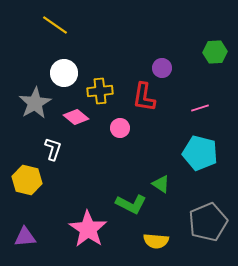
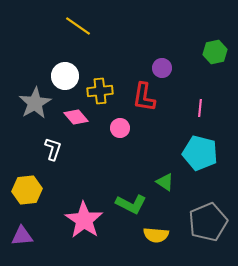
yellow line: moved 23 px right, 1 px down
green hexagon: rotated 10 degrees counterclockwise
white circle: moved 1 px right, 3 px down
pink line: rotated 66 degrees counterclockwise
pink diamond: rotated 10 degrees clockwise
yellow hexagon: moved 10 px down; rotated 20 degrees counterclockwise
green triangle: moved 4 px right, 2 px up
pink star: moved 4 px left, 9 px up
purple triangle: moved 3 px left, 1 px up
yellow semicircle: moved 6 px up
